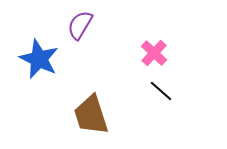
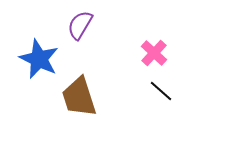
brown trapezoid: moved 12 px left, 18 px up
